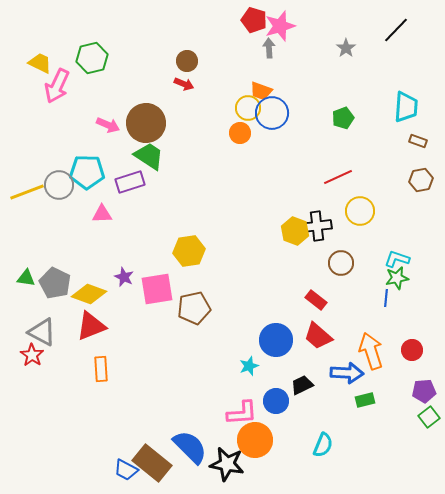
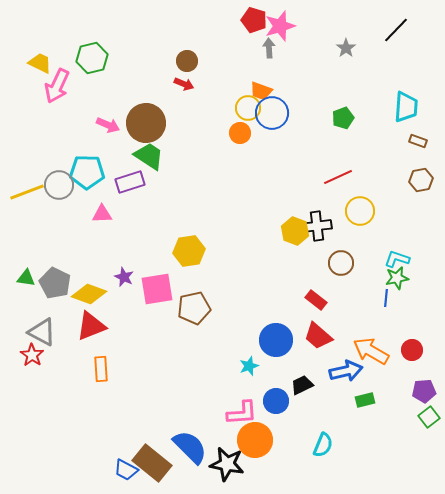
orange arrow at (371, 351): rotated 42 degrees counterclockwise
blue arrow at (347, 373): moved 1 px left, 2 px up; rotated 16 degrees counterclockwise
